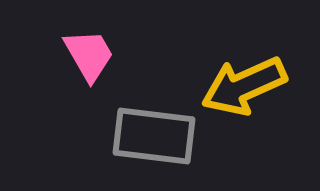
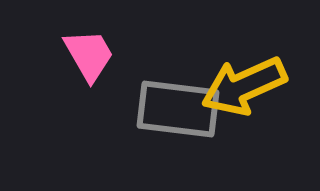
gray rectangle: moved 24 px right, 27 px up
